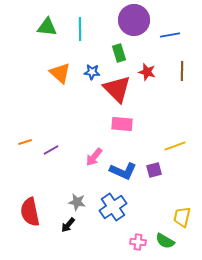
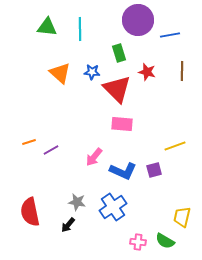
purple circle: moved 4 px right
orange line: moved 4 px right
